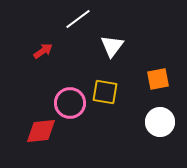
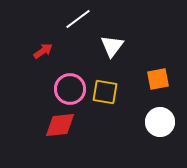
pink circle: moved 14 px up
red diamond: moved 19 px right, 6 px up
